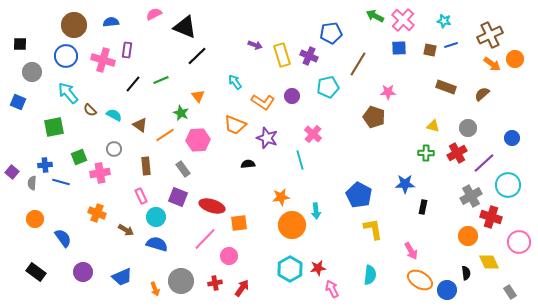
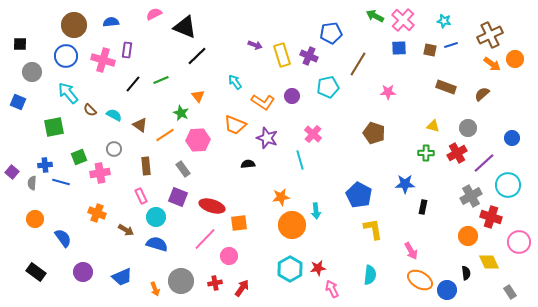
brown pentagon at (374, 117): moved 16 px down
